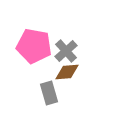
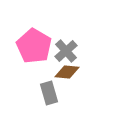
pink pentagon: rotated 20 degrees clockwise
brown diamond: rotated 10 degrees clockwise
